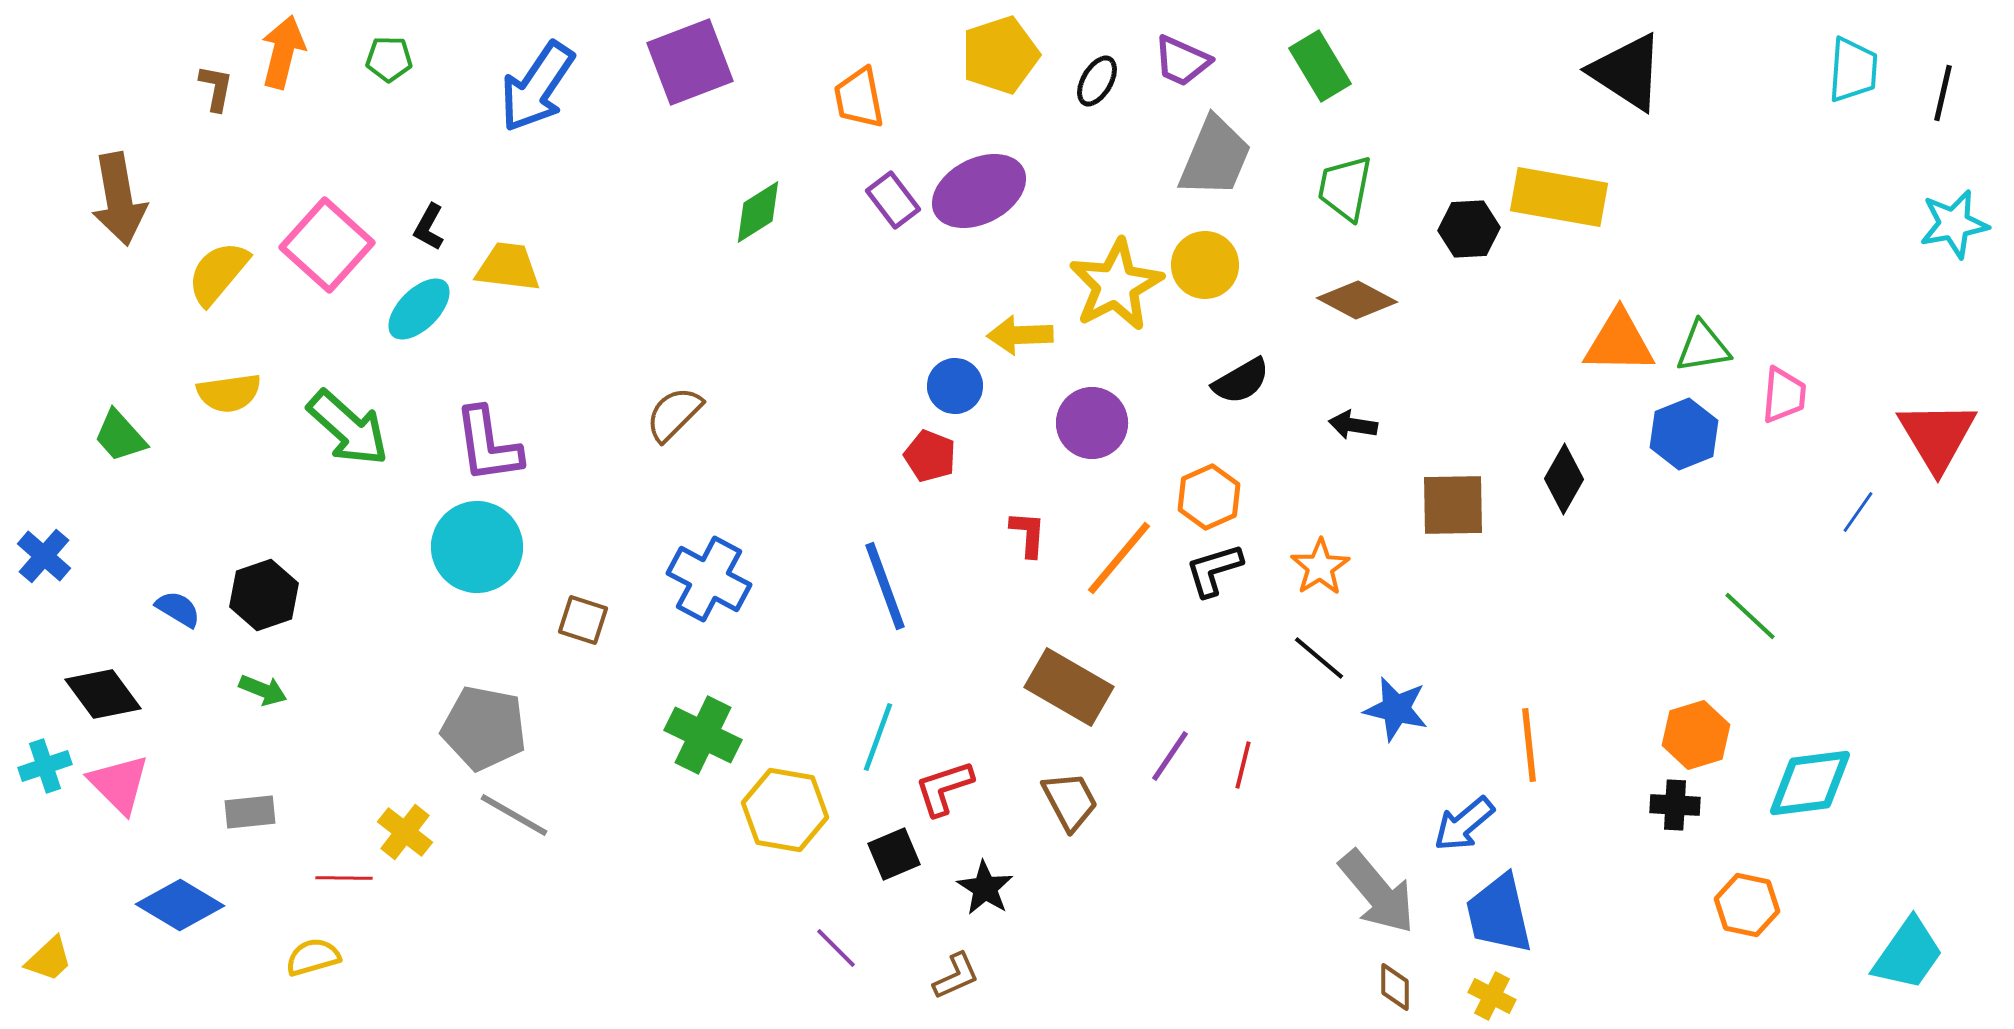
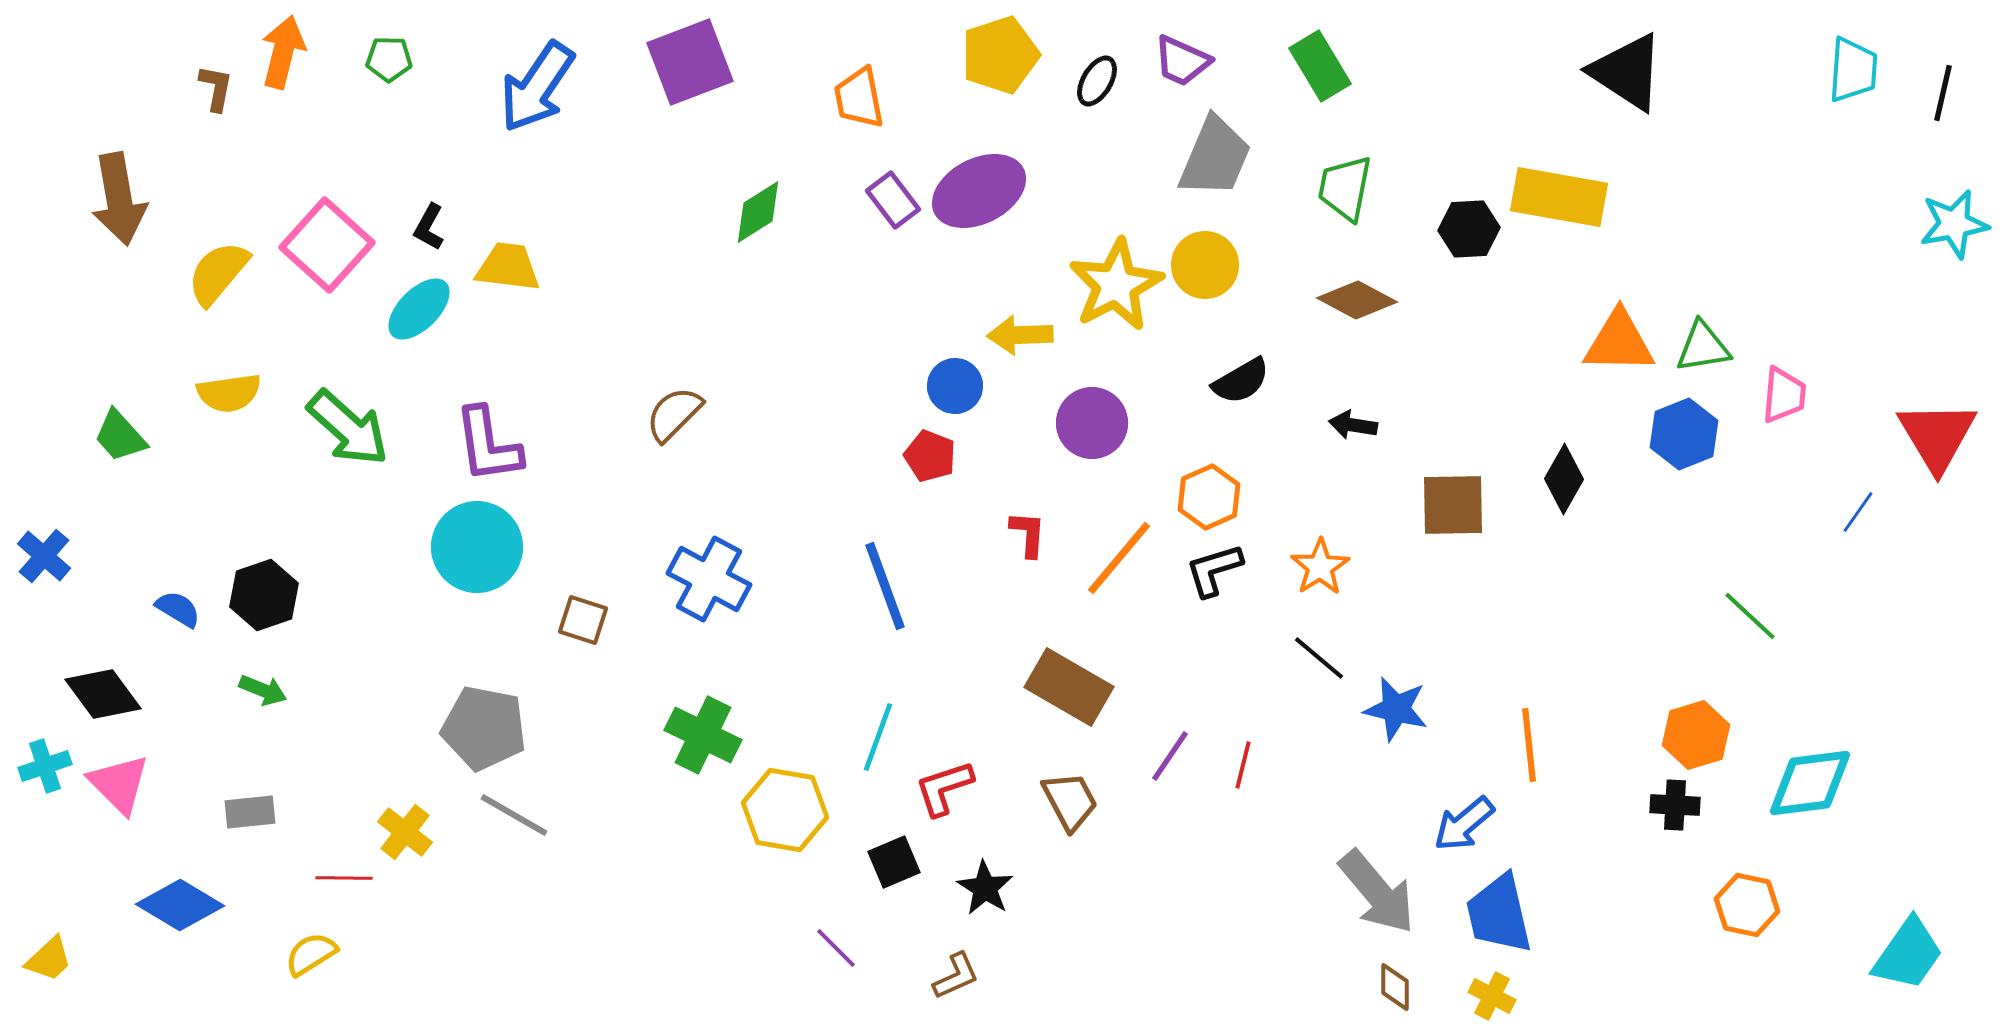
black square at (894, 854): moved 8 px down
yellow semicircle at (313, 957): moved 2 px left, 3 px up; rotated 16 degrees counterclockwise
